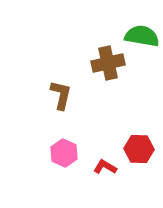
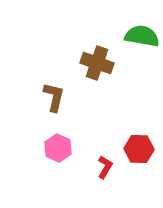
brown cross: moved 11 px left; rotated 32 degrees clockwise
brown L-shape: moved 7 px left, 2 px down
pink hexagon: moved 6 px left, 5 px up
red L-shape: rotated 90 degrees clockwise
